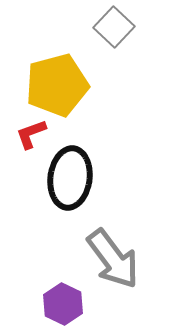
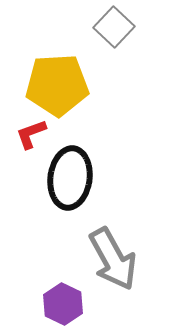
yellow pentagon: rotated 12 degrees clockwise
gray arrow: rotated 8 degrees clockwise
